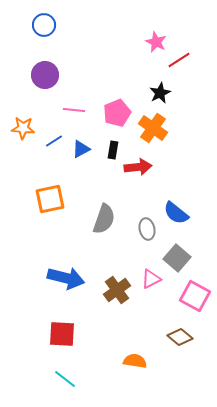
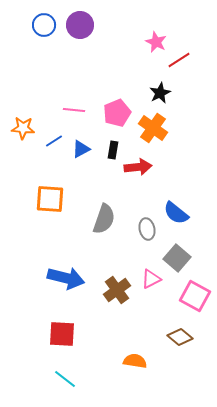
purple circle: moved 35 px right, 50 px up
orange square: rotated 16 degrees clockwise
